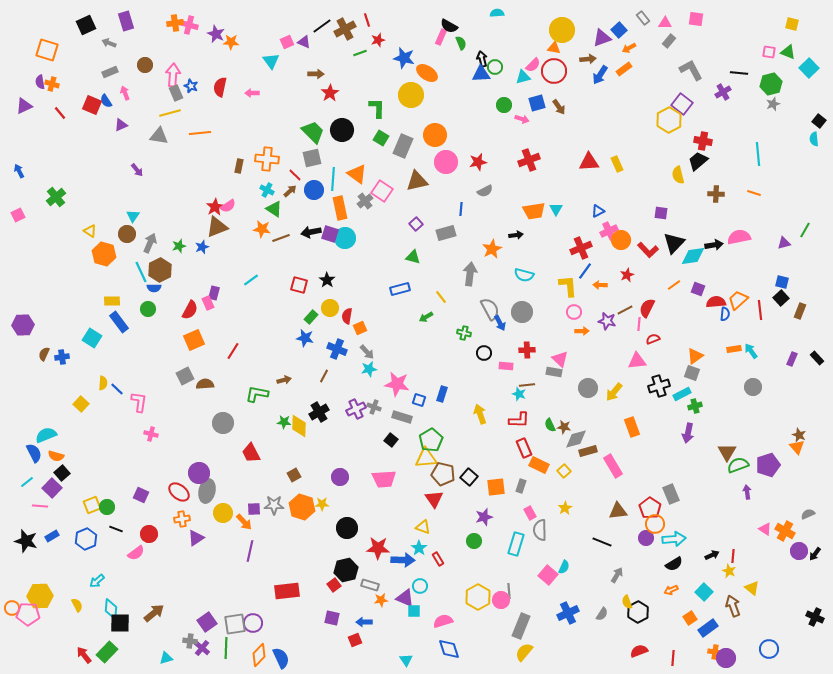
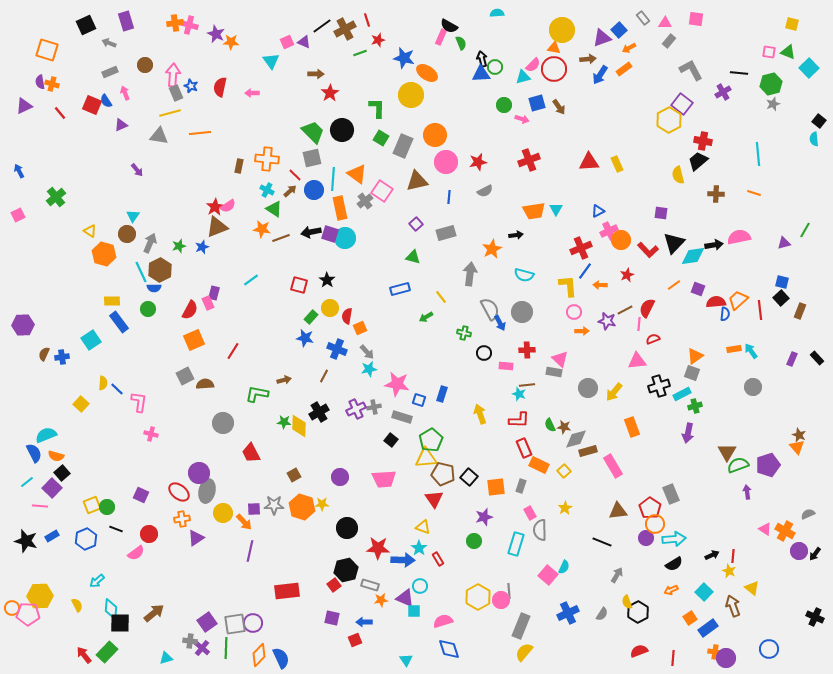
red circle at (554, 71): moved 2 px up
blue line at (461, 209): moved 12 px left, 12 px up
cyan square at (92, 338): moved 1 px left, 2 px down; rotated 24 degrees clockwise
gray cross at (374, 407): rotated 32 degrees counterclockwise
